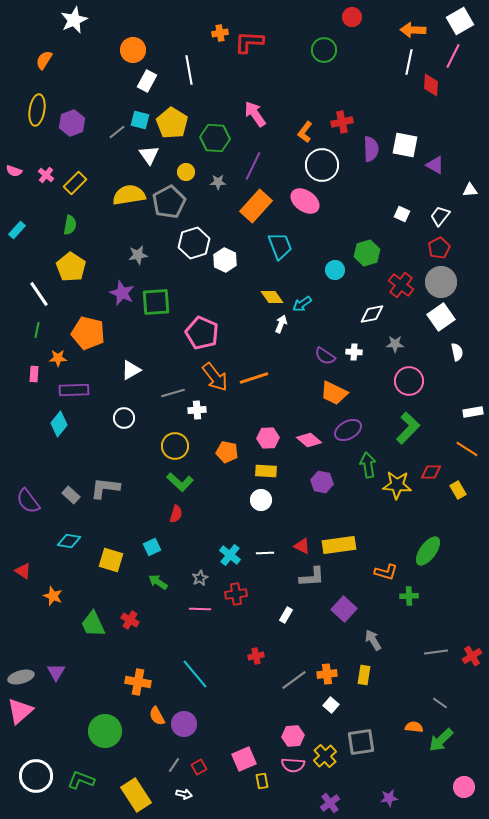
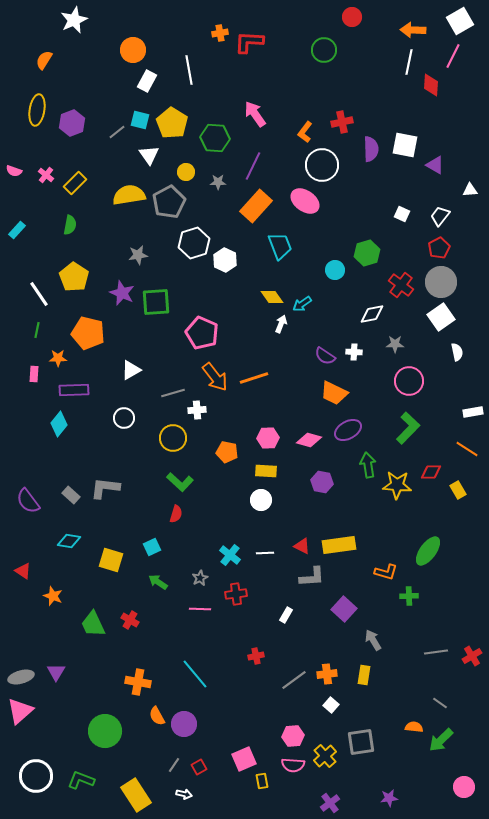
yellow pentagon at (71, 267): moved 3 px right, 10 px down
pink diamond at (309, 440): rotated 25 degrees counterclockwise
yellow circle at (175, 446): moved 2 px left, 8 px up
